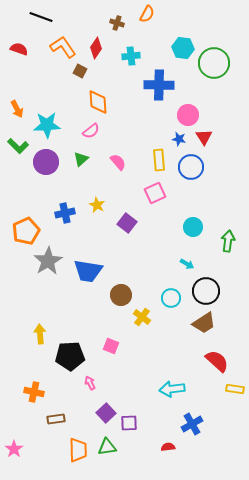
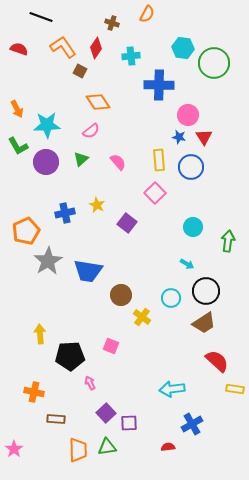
brown cross at (117, 23): moved 5 px left
orange diamond at (98, 102): rotated 30 degrees counterclockwise
blue star at (179, 139): moved 2 px up
green L-shape at (18, 146): rotated 15 degrees clockwise
pink square at (155, 193): rotated 20 degrees counterclockwise
brown rectangle at (56, 419): rotated 12 degrees clockwise
